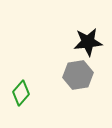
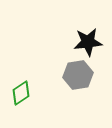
green diamond: rotated 15 degrees clockwise
